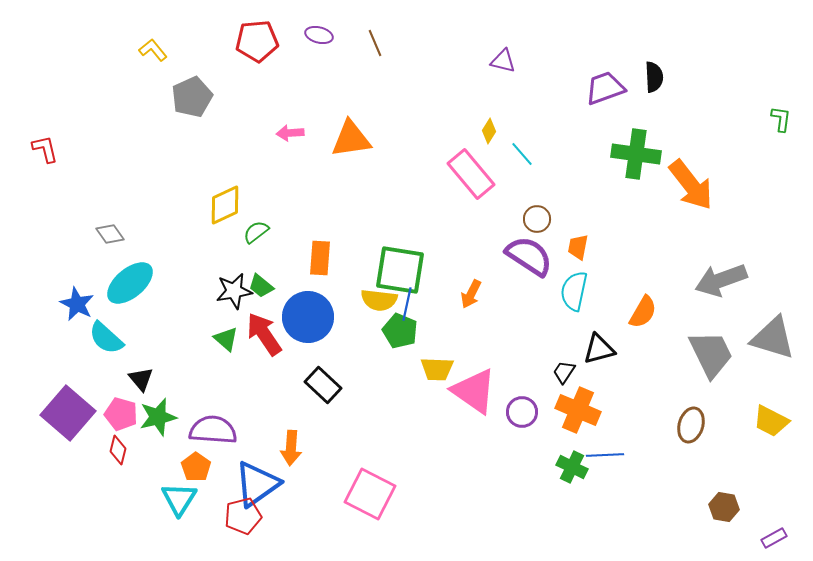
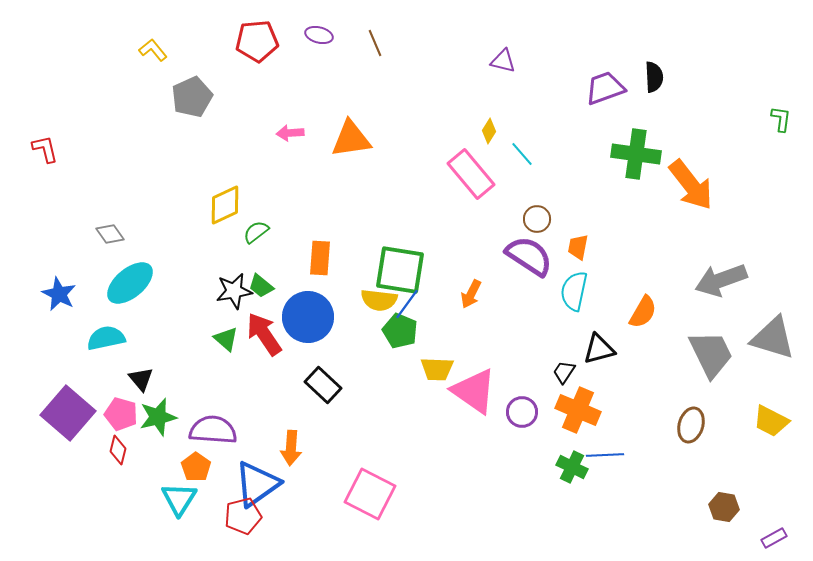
blue star at (77, 304): moved 18 px left, 10 px up
blue line at (407, 304): rotated 24 degrees clockwise
cyan semicircle at (106, 338): rotated 126 degrees clockwise
